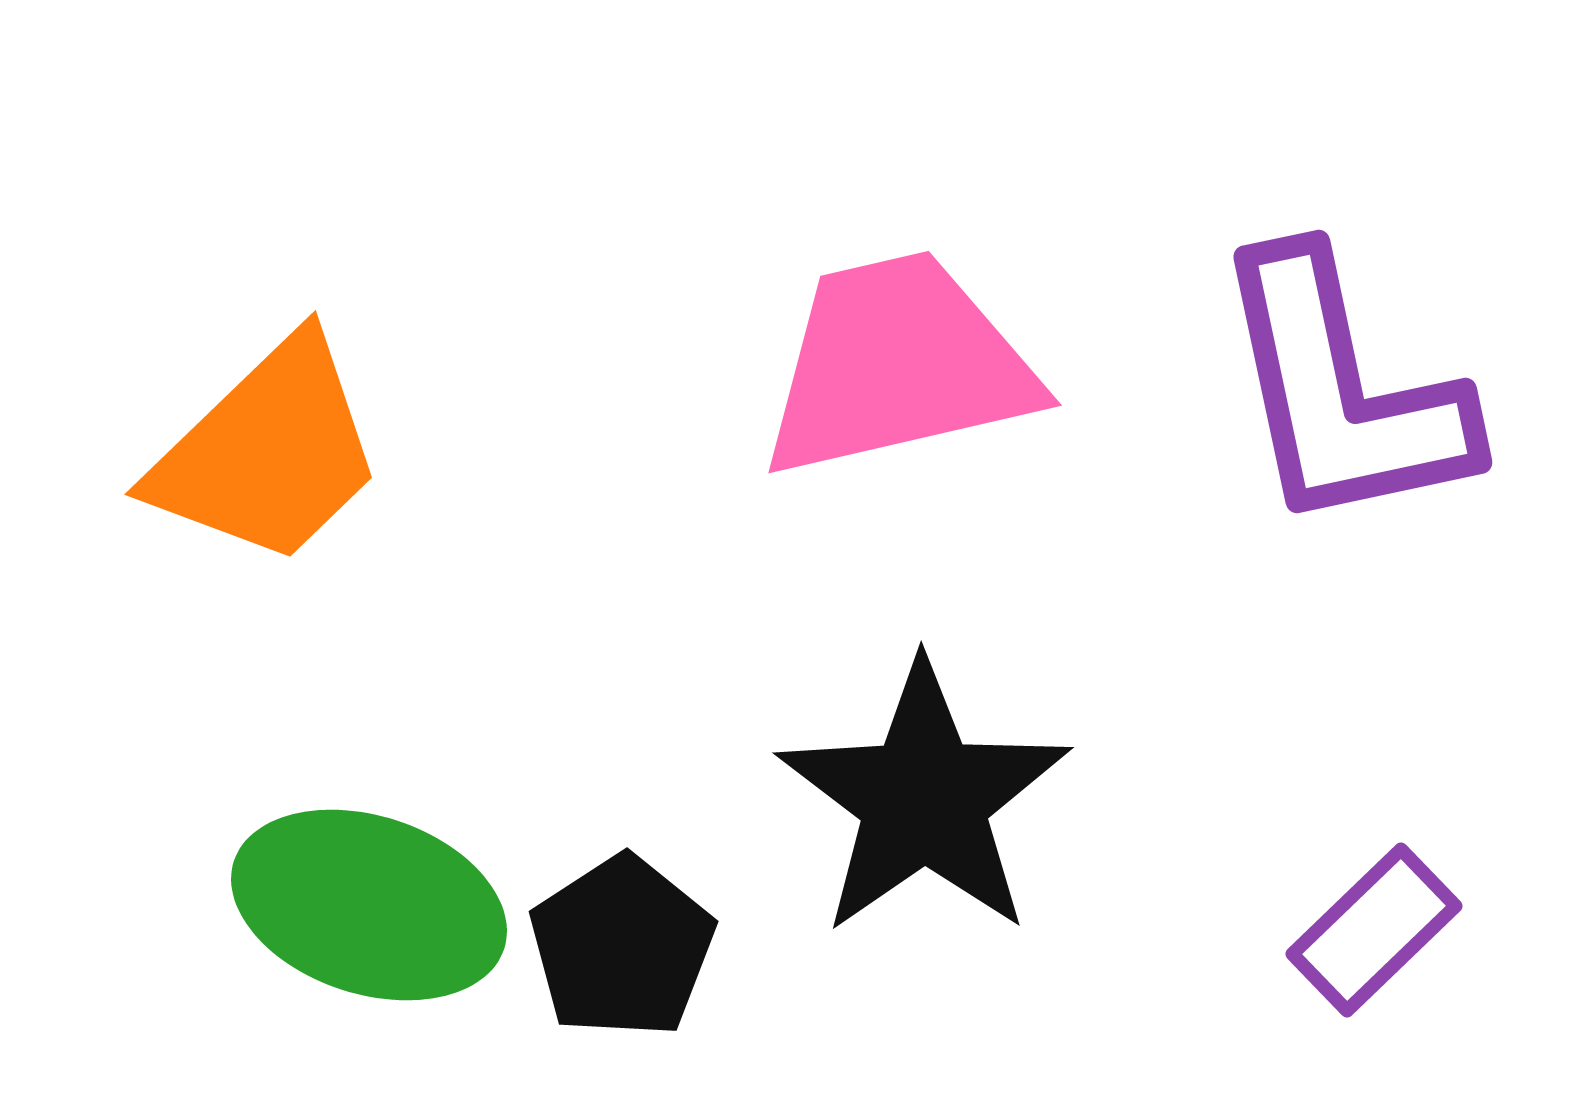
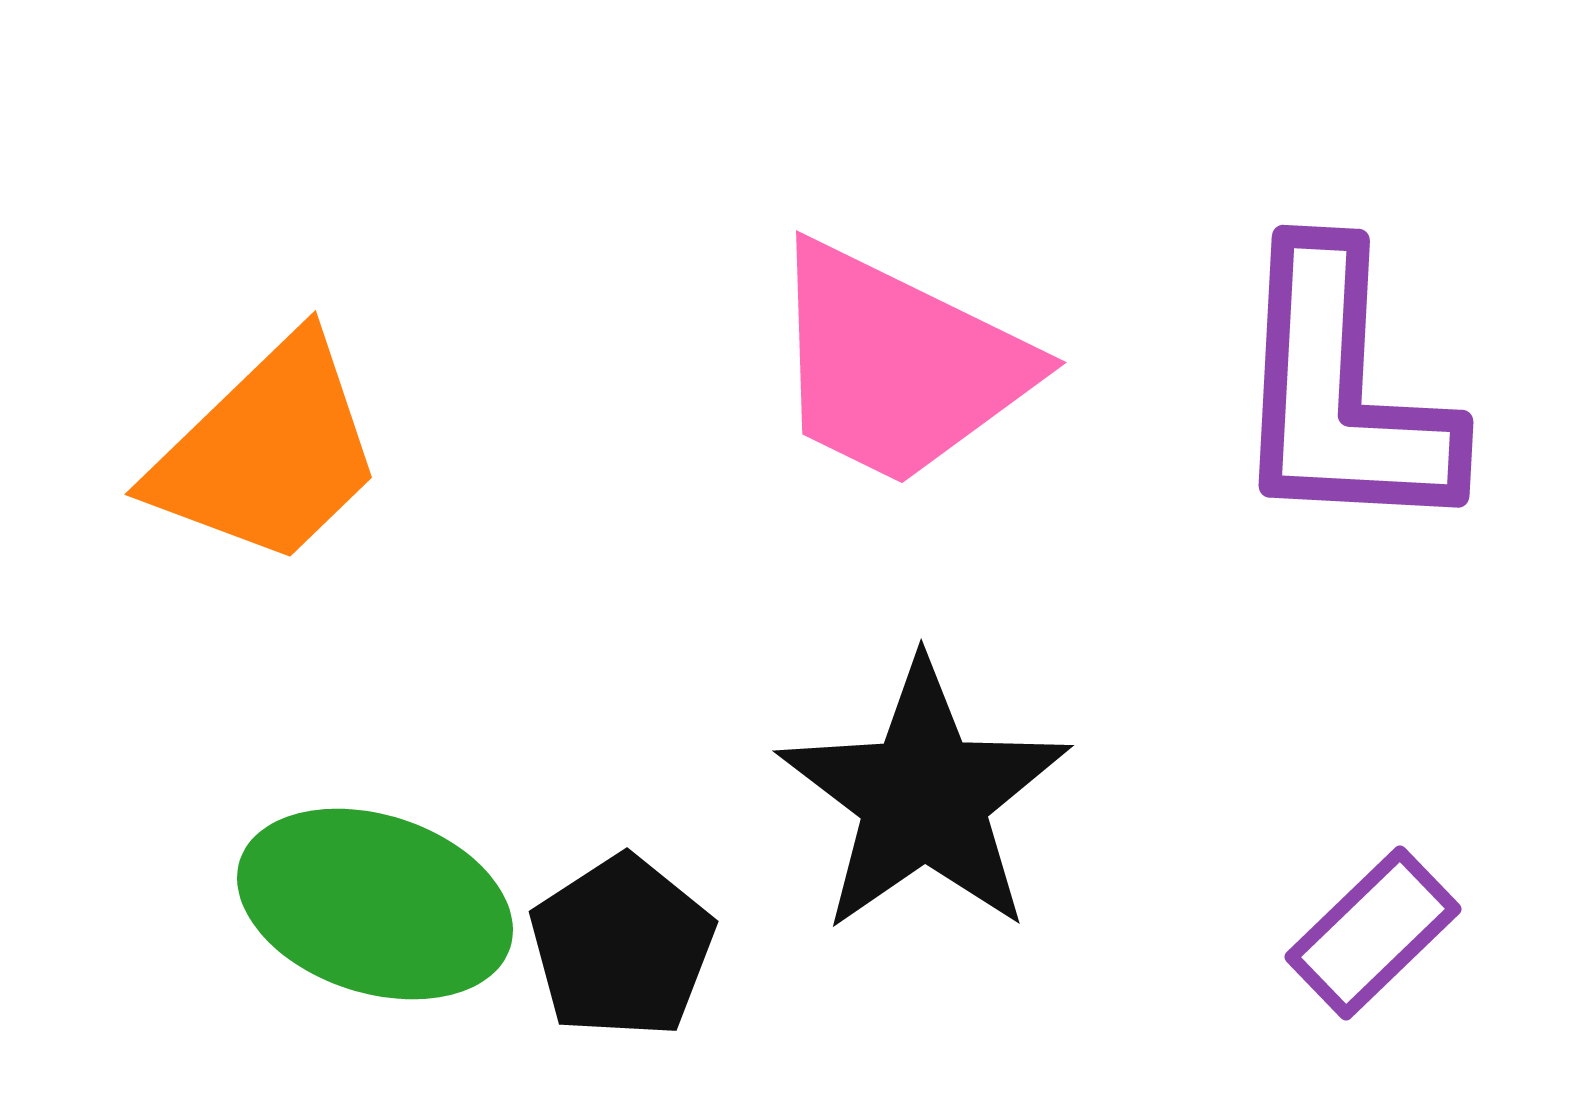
pink trapezoid: rotated 141 degrees counterclockwise
purple L-shape: rotated 15 degrees clockwise
black star: moved 2 px up
green ellipse: moved 6 px right, 1 px up
purple rectangle: moved 1 px left, 3 px down
